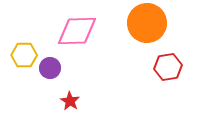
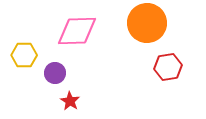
purple circle: moved 5 px right, 5 px down
